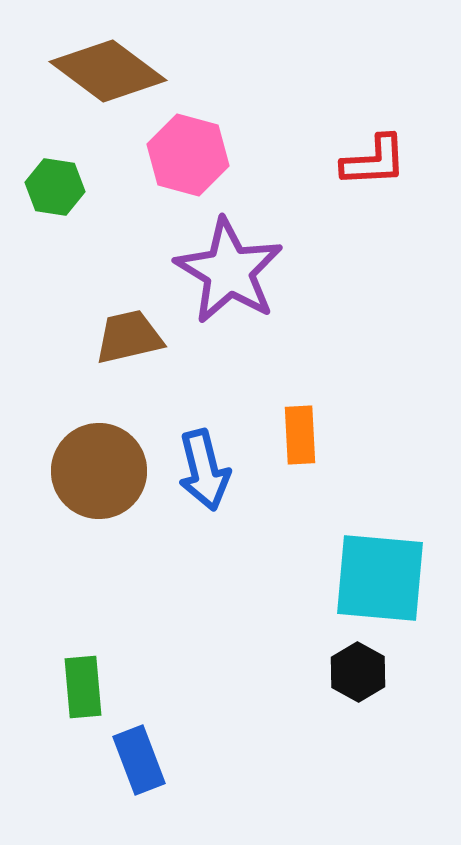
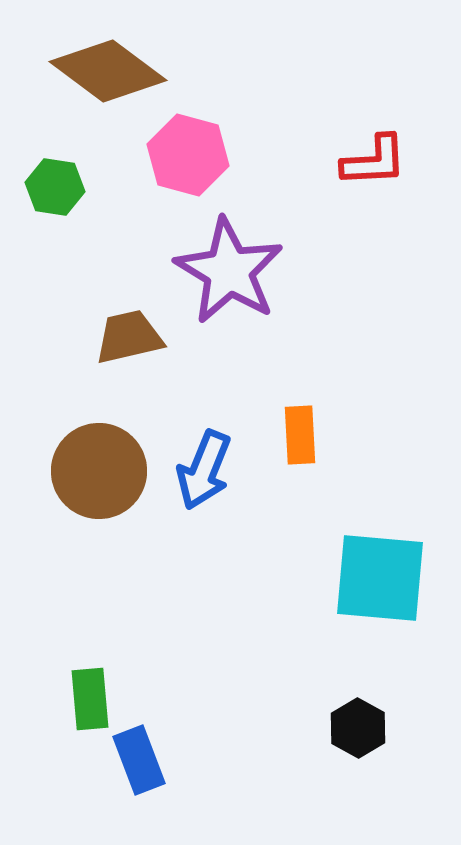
blue arrow: rotated 36 degrees clockwise
black hexagon: moved 56 px down
green rectangle: moved 7 px right, 12 px down
